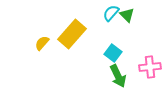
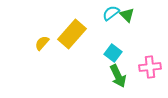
cyan semicircle: rotated 12 degrees clockwise
